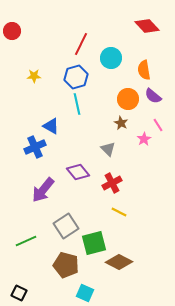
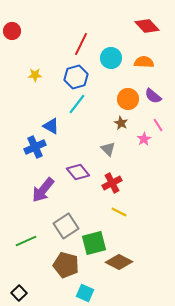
orange semicircle: moved 8 px up; rotated 102 degrees clockwise
yellow star: moved 1 px right, 1 px up
cyan line: rotated 50 degrees clockwise
black square: rotated 21 degrees clockwise
